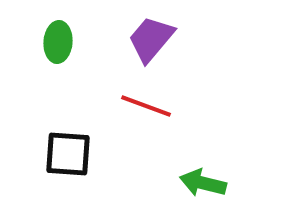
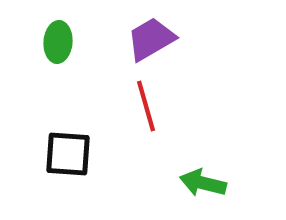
purple trapezoid: rotated 20 degrees clockwise
red line: rotated 54 degrees clockwise
